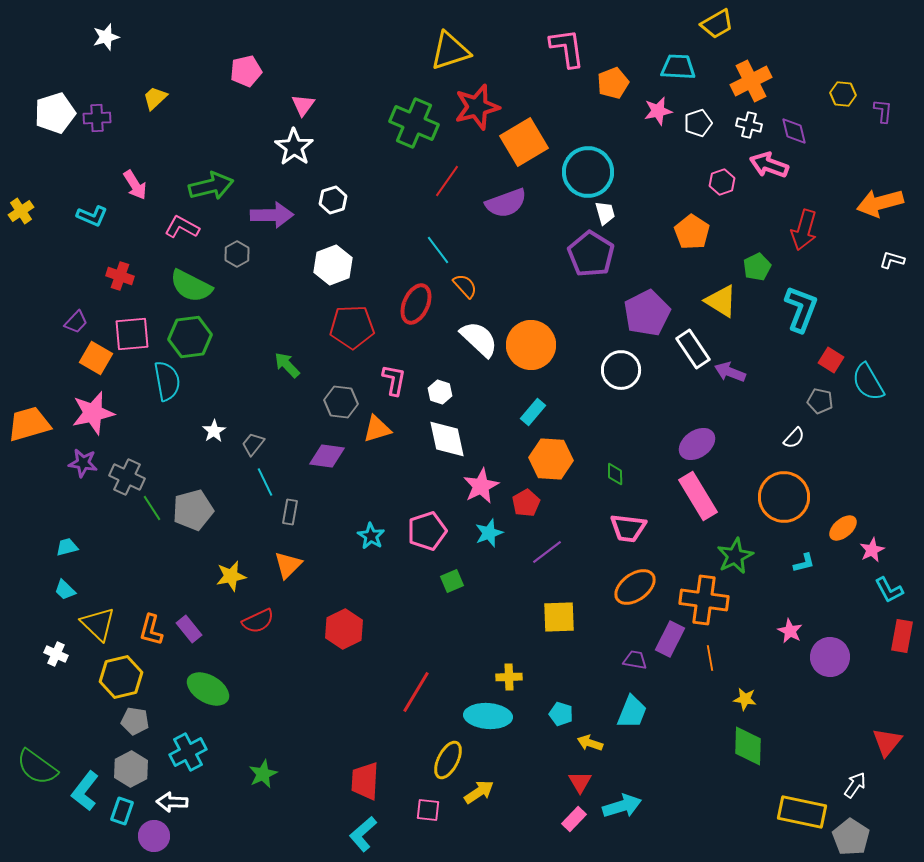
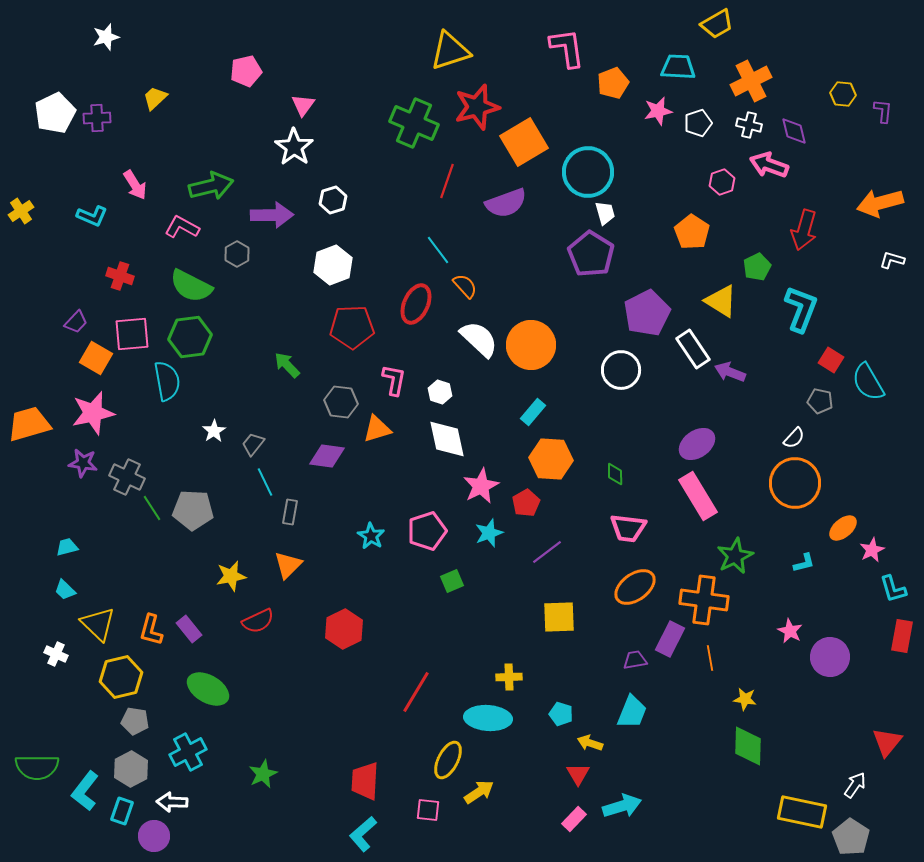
white pentagon at (55, 113): rotated 9 degrees counterclockwise
red line at (447, 181): rotated 16 degrees counterclockwise
orange circle at (784, 497): moved 11 px right, 14 px up
gray pentagon at (193, 510): rotated 18 degrees clockwise
cyan L-shape at (889, 590): moved 4 px right, 1 px up; rotated 12 degrees clockwise
purple trapezoid at (635, 660): rotated 20 degrees counterclockwise
cyan ellipse at (488, 716): moved 2 px down
green semicircle at (37, 767): rotated 36 degrees counterclockwise
red triangle at (580, 782): moved 2 px left, 8 px up
